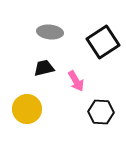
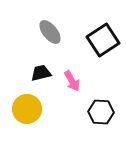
gray ellipse: rotated 45 degrees clockwise
black square: moved 2 px up
black trapezoid: moved 3 px left, 5 px down
pink arrow: moved 4 px left
